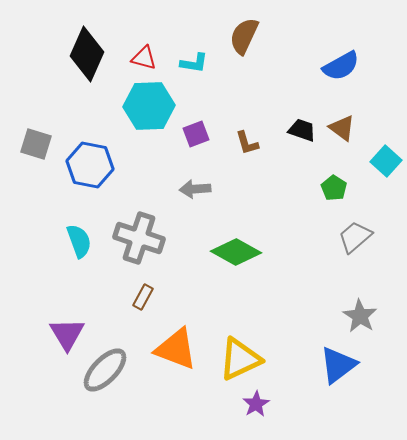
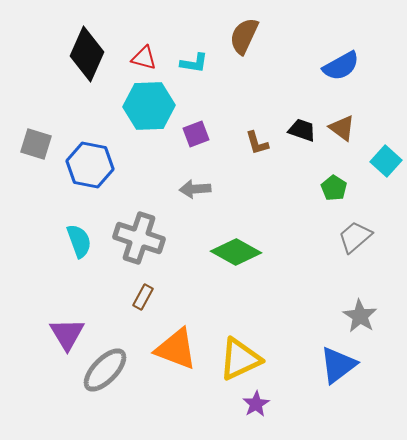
brown L-shape: moved 10 px right
